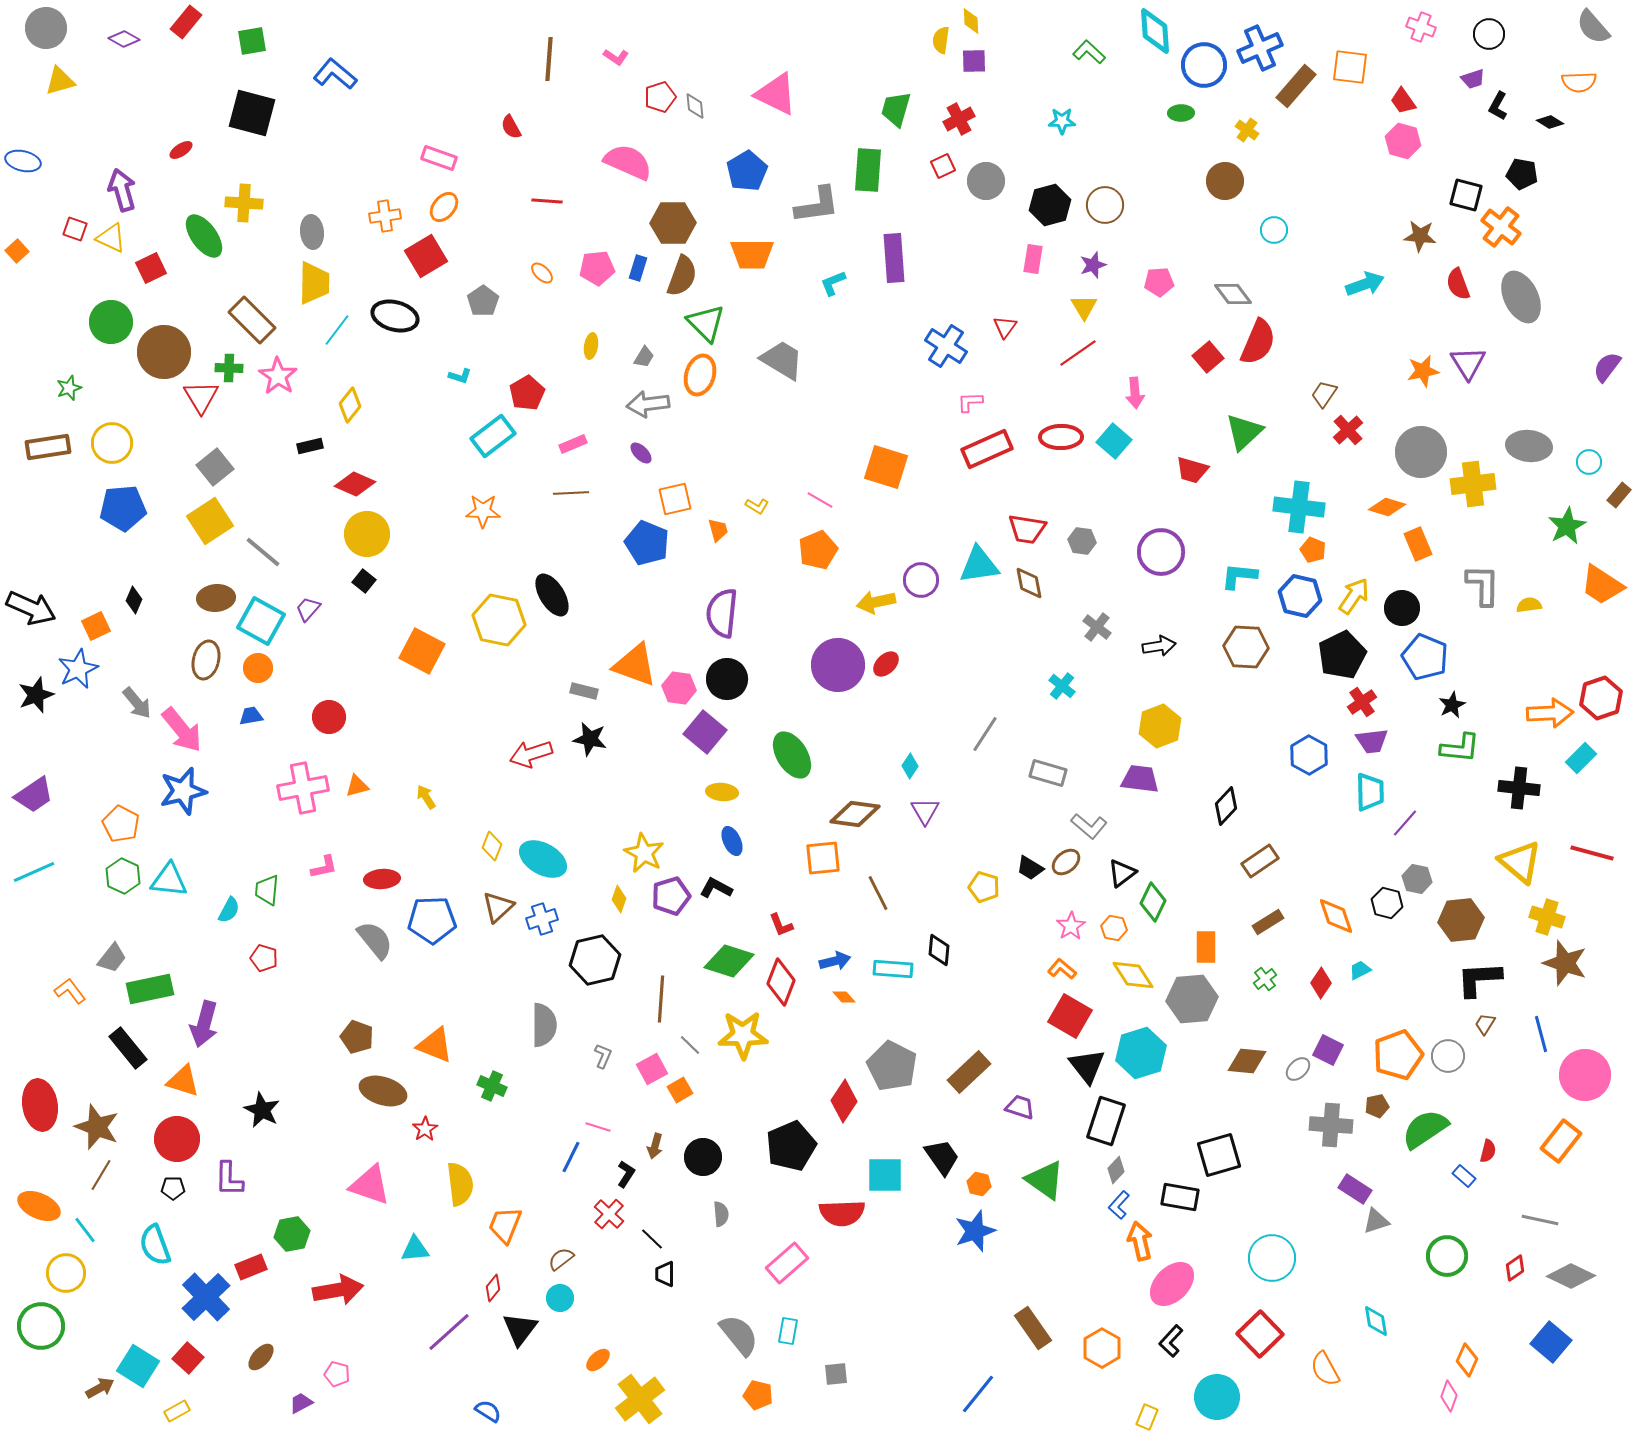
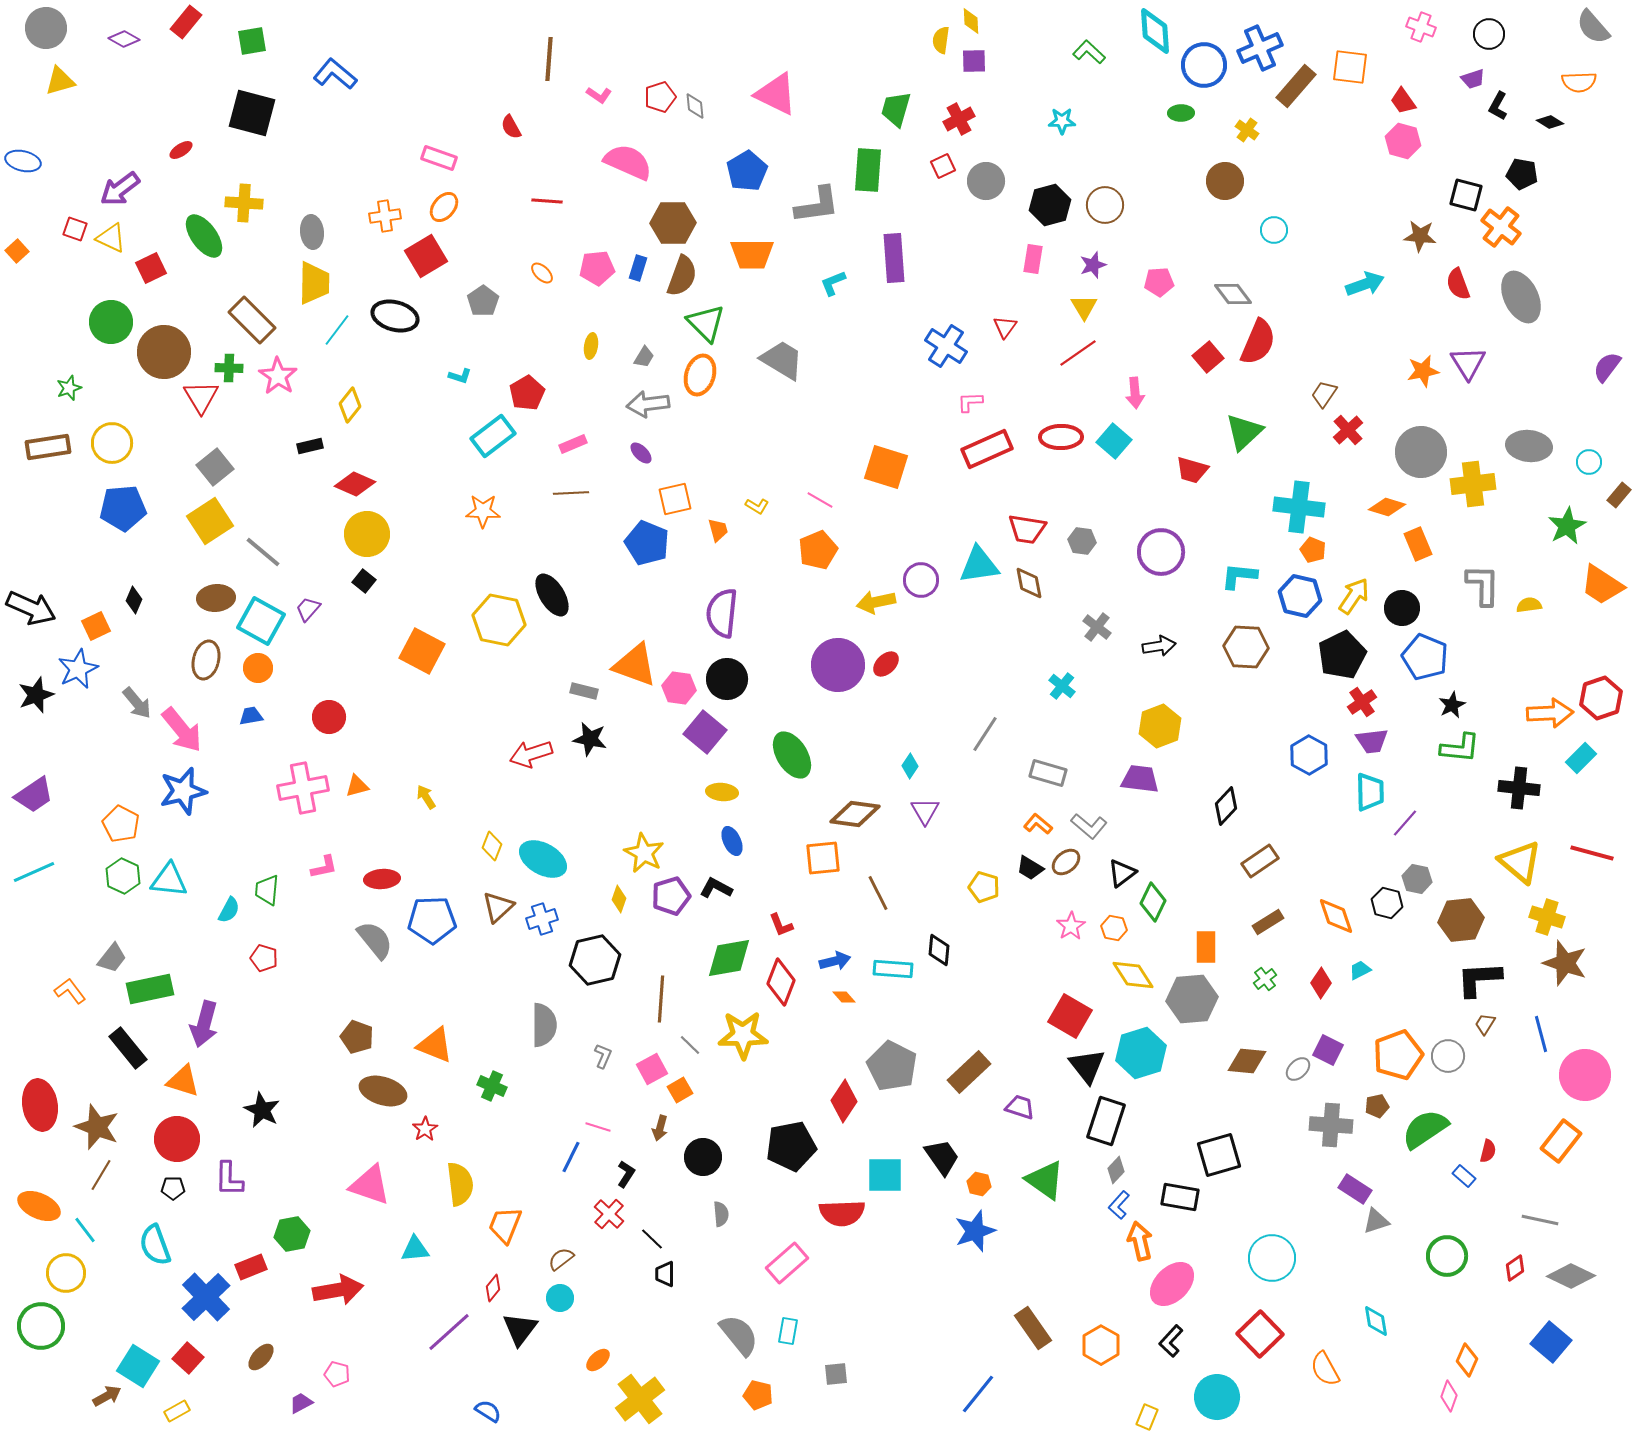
pink L-shape at (616, 57): moved 17 px left, 38 px down
purple arrow at (122, 190): moved 2 px left, 1 px up; rotated 111 degrees counterclockwise
green diamond at (729, 961): moved 3 px up; rotated 27 degrees counterclockwise
orange L-shape at (1062, 969): moved 24 px left, 145 px up
brown arrow at (655, 1146): moved 5 px right, 18 px up
black pentagon at (791, 1146): rotated 12 degrees clockwise
orange hexagon at (1102, 1348): moved 1 px left, 3 px up
brown arrow at (100, 1388): moved 7 px right, 8 px down
